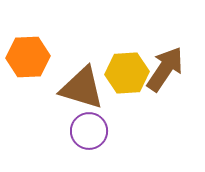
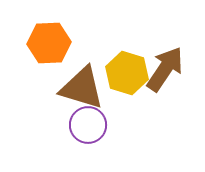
orange hexagon: moved 21 px right, 14 px up
yellow hexagon: rotated 21 degrees clockwise
purple circle: moved 1 px left, 6 px up
